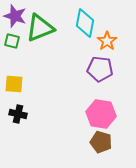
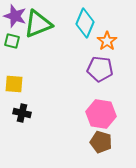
cyan diamond: rotated 12 degrees clockwise
green triangle: moved 2 px left, 4 px up
black cross: moved 4 px right, 1 px up
